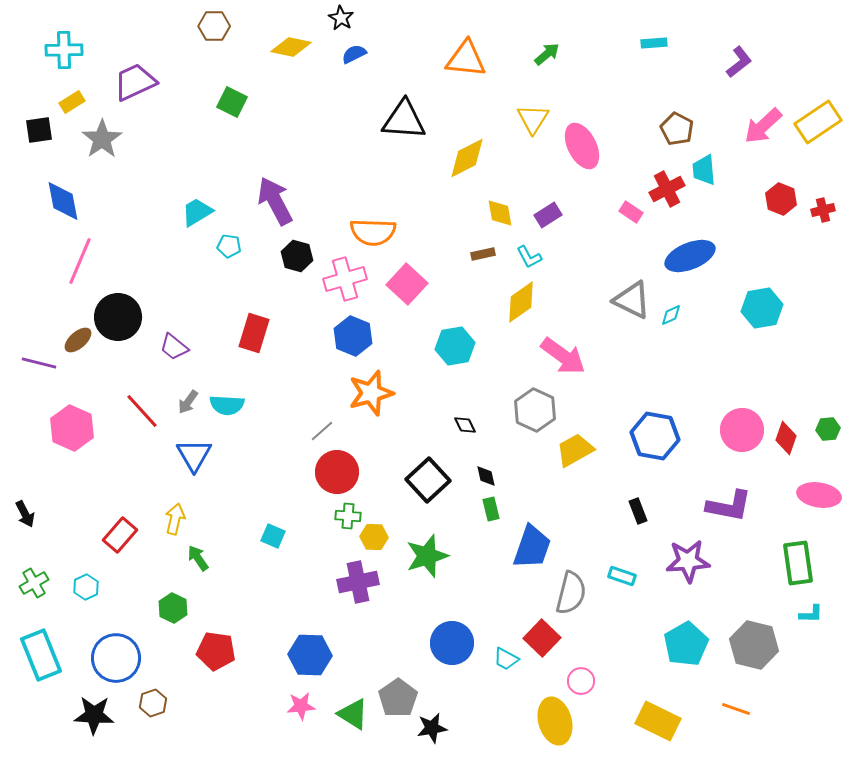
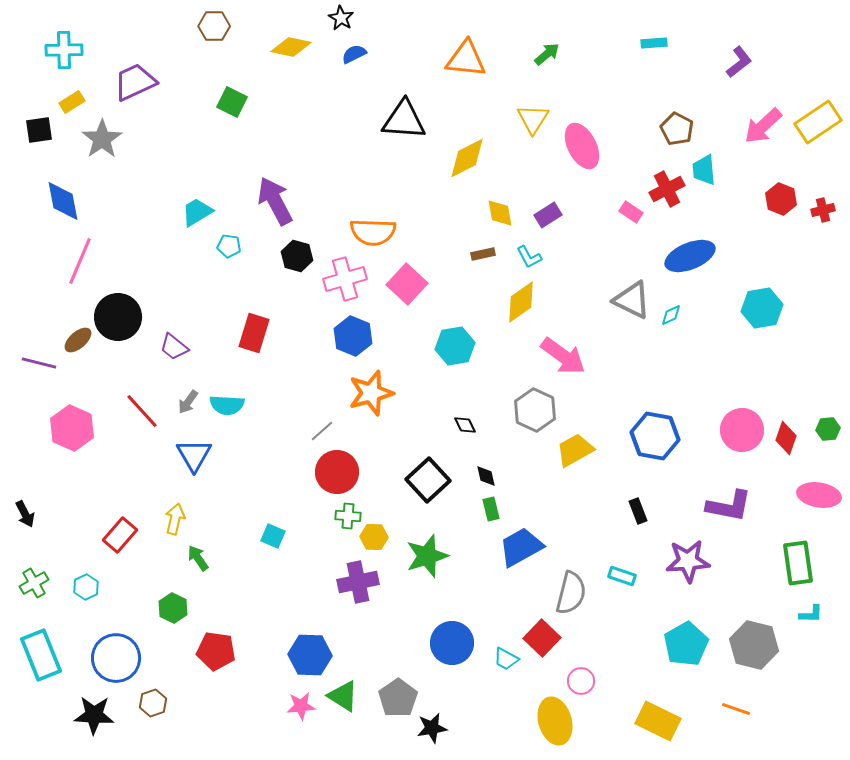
blue trapezoid at (532, 547): moved 11 px left; rotated 138 degrees counterclockwise
green triangle at (353, 714): moved 10 px left, 18 px up
